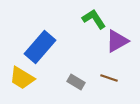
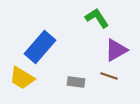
green L-shape: moved 3 px right, 1 px up
purple triangle: moved 1 px left, 9 px down
brown line: moved 2 px up
gray rectangle: rotated 24 degrees counterclockwise
